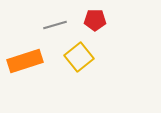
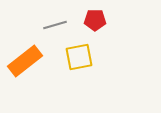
yellow square: rotated 28 degrees clockwise
orange rectangle: rotated 20 degrees counterclockwise
